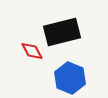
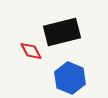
red diamond: moved 1 px left
